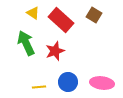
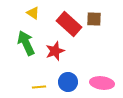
brown square: moved 4 px down; rotated 28 degrees counterclockwise
red rectangle: moved 8 px right, 4 px down
